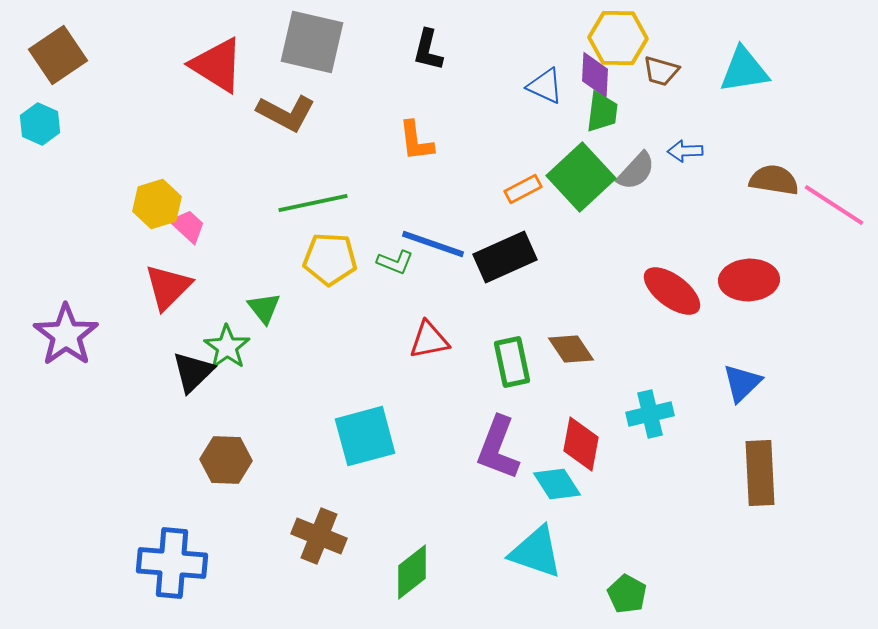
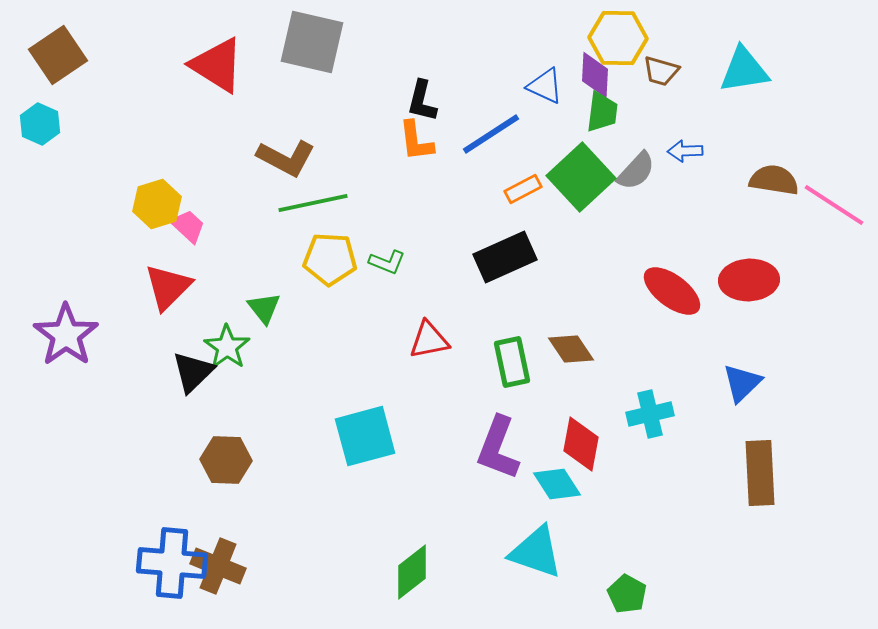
black L-shape at (428, 50): moved 6 px left, 51 px down
brown L-shape at (286, 113): moved 45 px down
blue line at (433, 244): moved 58 px right, 110 px up; rotated 52 degrees counterclockwise
green L-shape at (395, 262): moved 8 px left
brown cross at (319, 536): moved 101 px left, 30 px down
